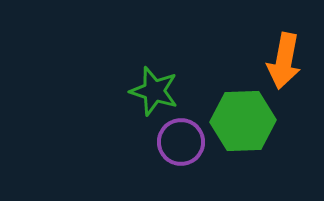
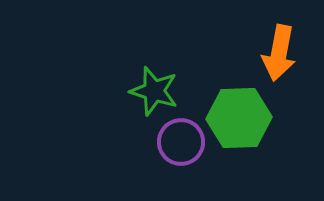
orange arrow: moved 5 px left, 8 px up
green hexagon: moved 4 px left, 3 px up
